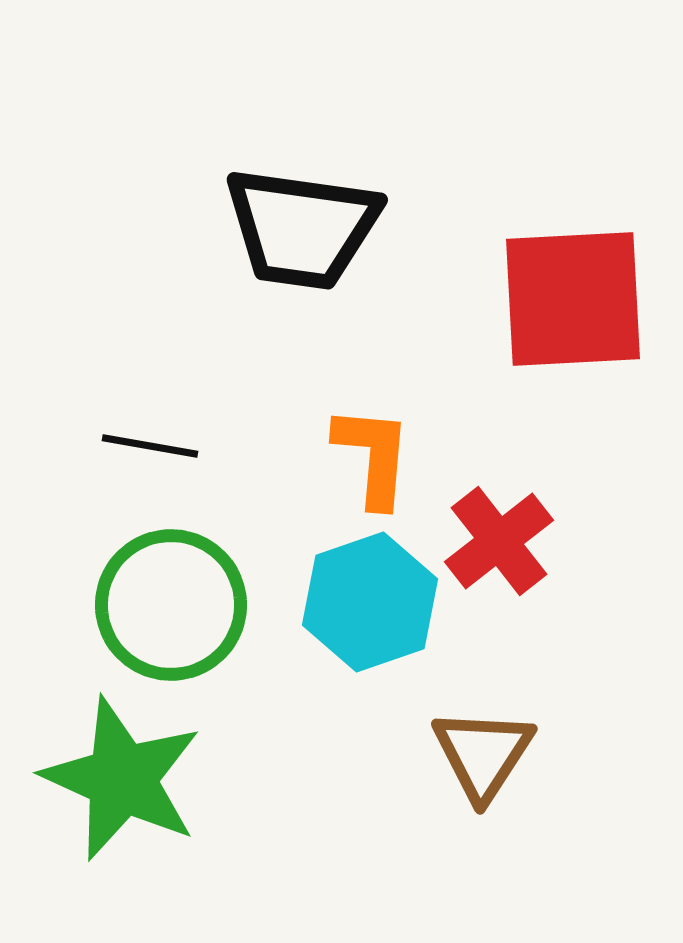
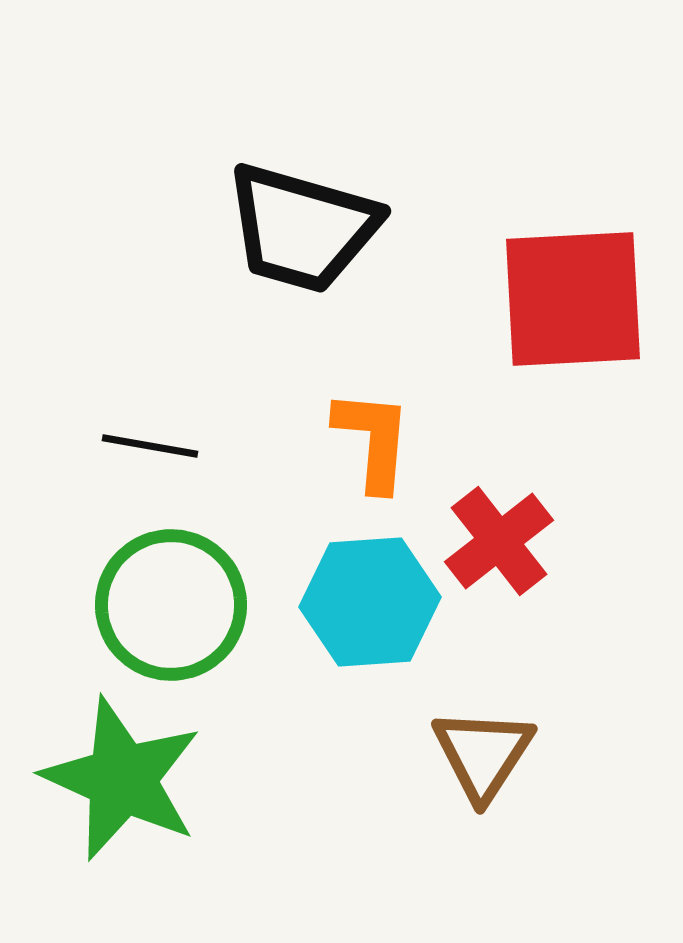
black trapezoid: rotated 8 degrees clockwise
orange L-shape: moved 16 px up
cyan hexagon: rotated 15 degrees clockwise
